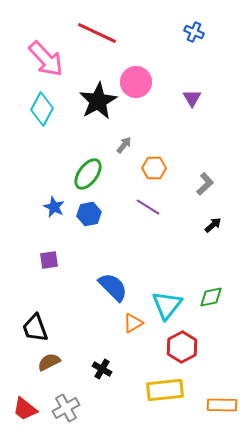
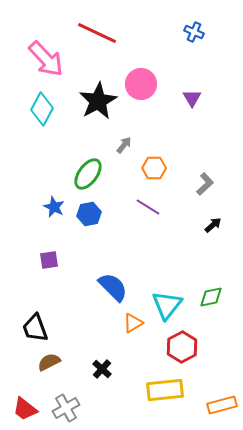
pink circle: moved 5 px right, 2 px down
black cross: rotated 12 degrees clockwise
orange rectangle: rotated 16 degrees counterclockwise
